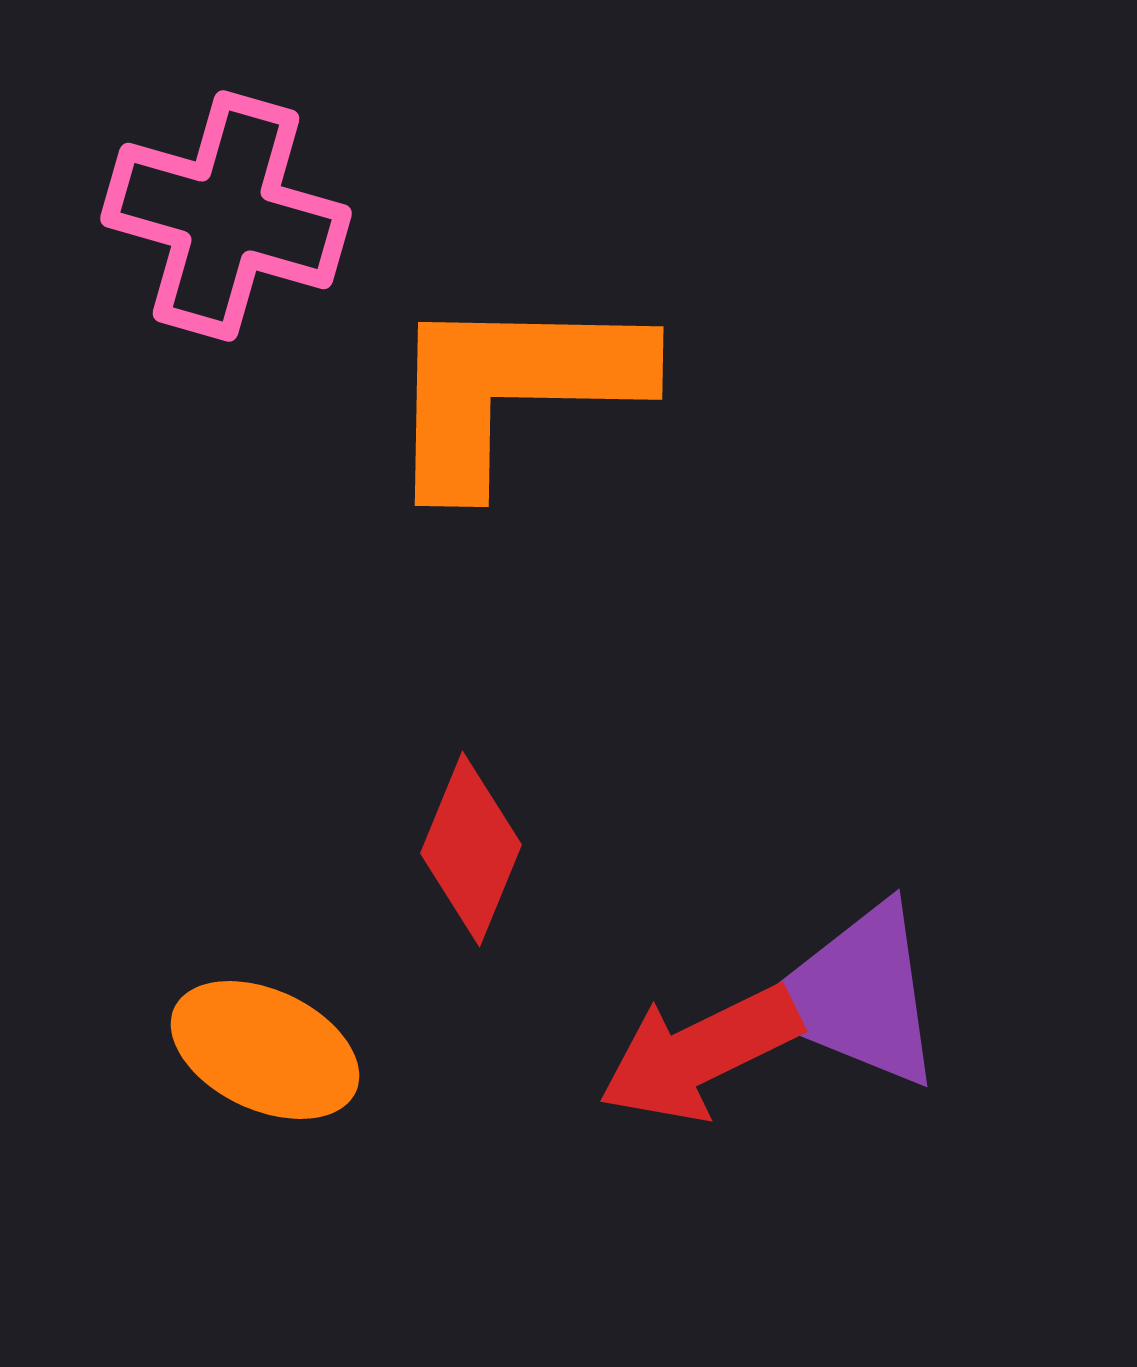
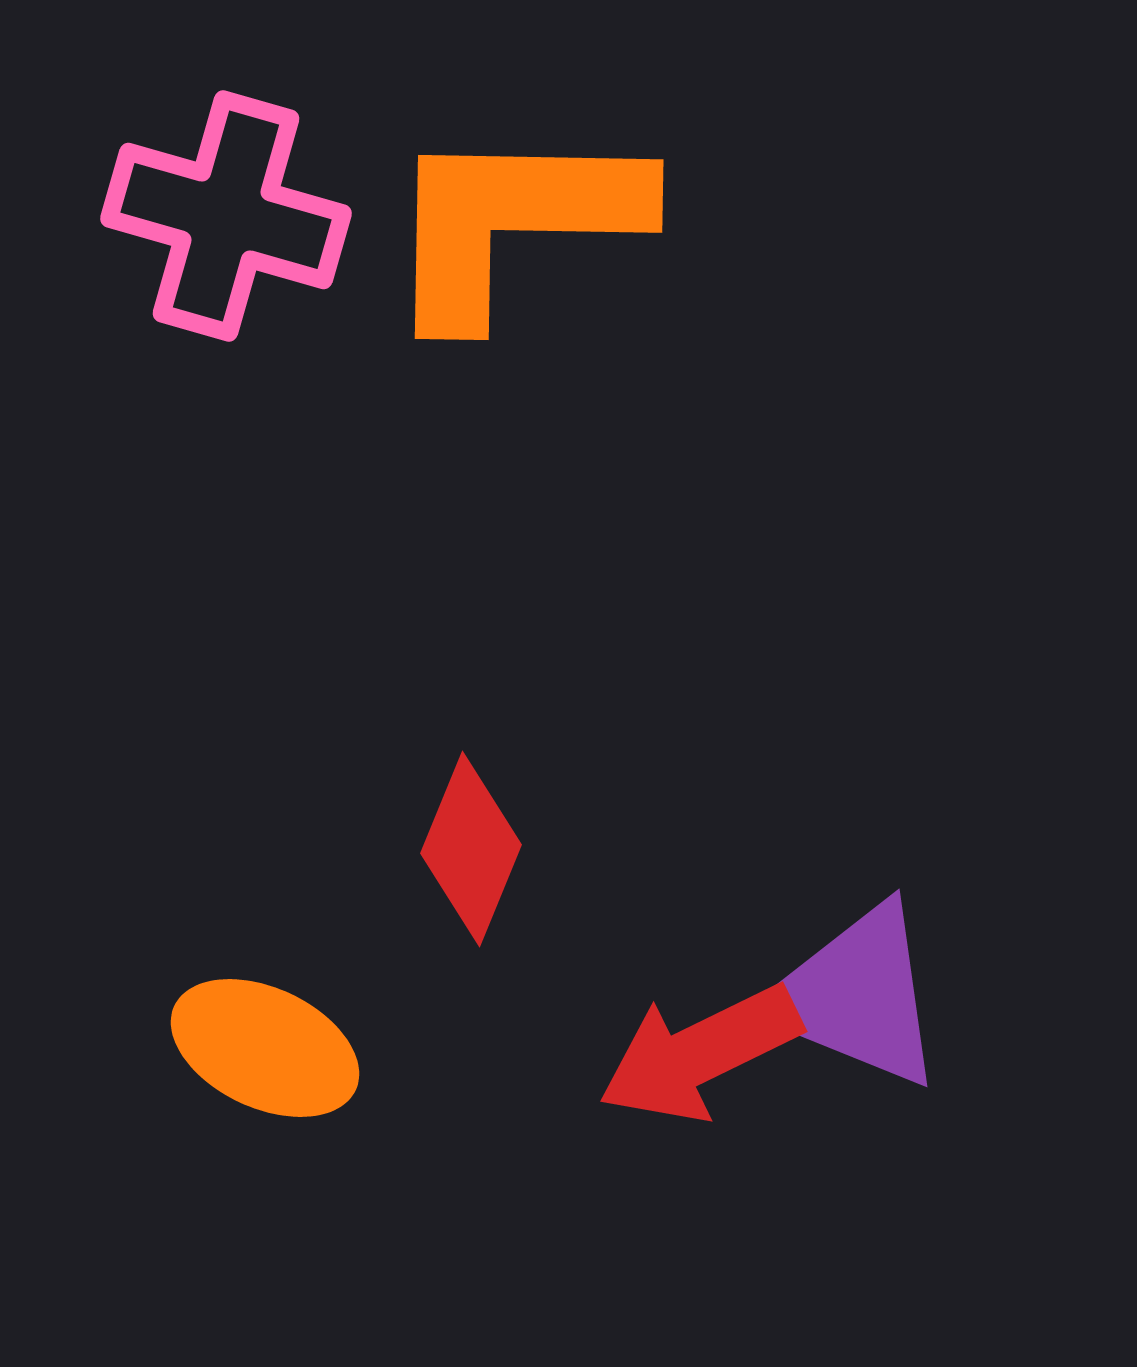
orange L-shape: moved 167 px up
orange ellipse: moved 2 px up
